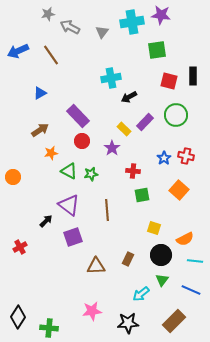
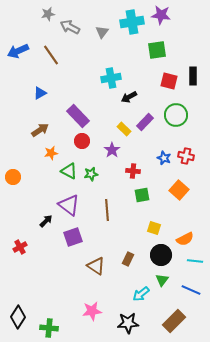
purple star at (112, 148): moved 2 px down
blue star at (164, 158): rotated 16 degrees counterclockwise
brown triangle at (96, 266): rotated 36 degrees clockwise
